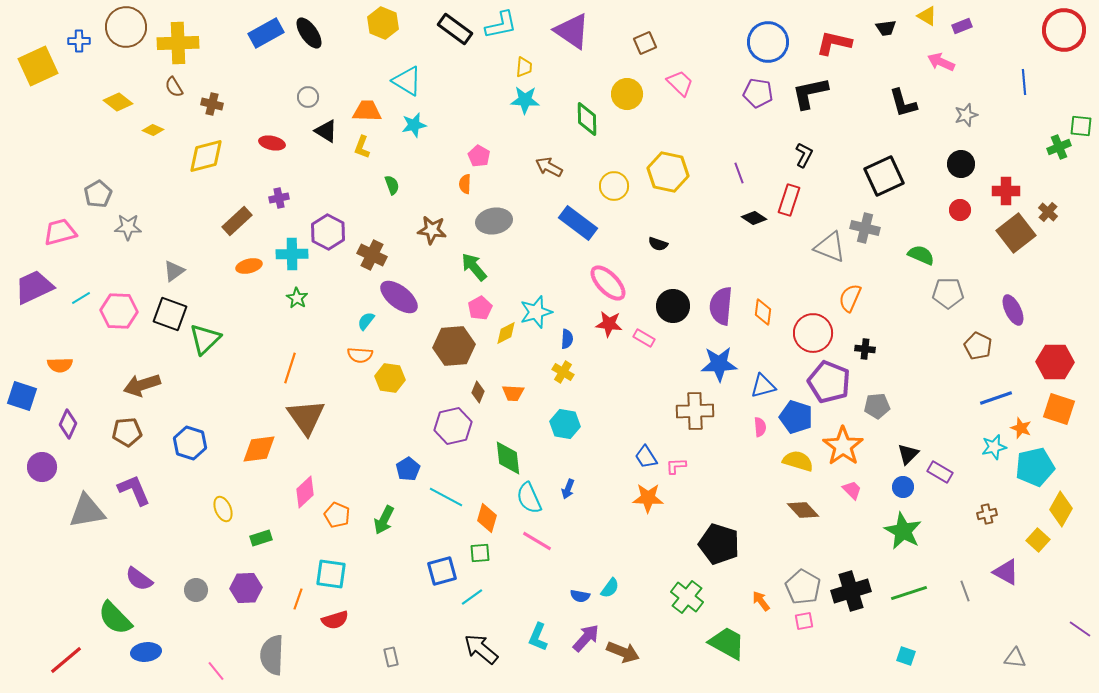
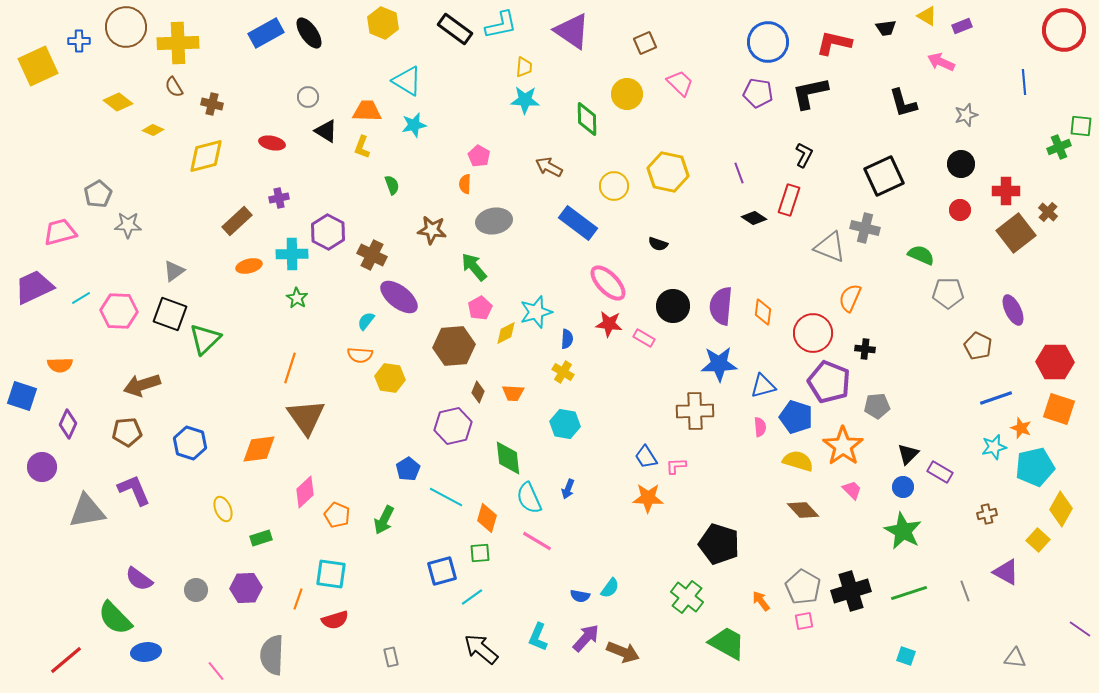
gray star at (128, 227): moved 2 px up
